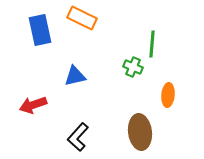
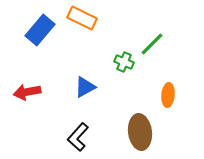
blue rectangle: rotated 52 degrees clockwise
green line: rotated 40 degrees clockwise
green cross: moved 9 px left, 5 px up
blue triangle: moved 10 px right, 11 px down; rotated 15 degrees counterclockwise
red arrow: moved 6 px left, 13 px up; rotated 8 degrees clockwise
